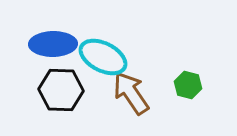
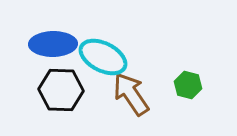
brown arrow: moved 1 px down
